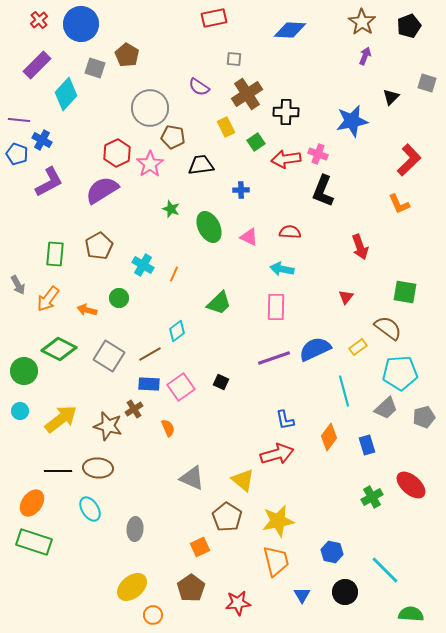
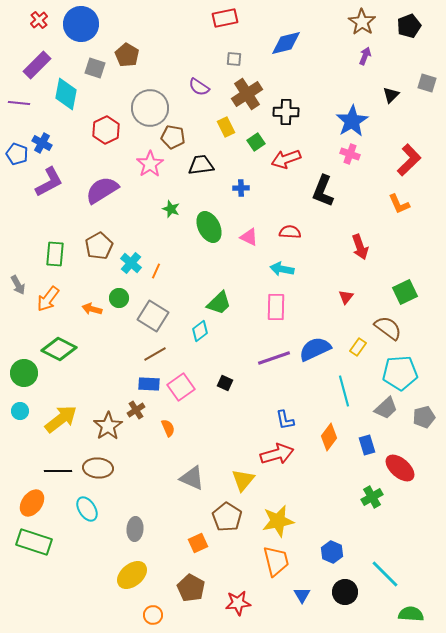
red rectangle at (214, 18): moved 11 px right
blue diamond at (290, 30): moved 4 px left, 13 px down; rotated 16 degrees counterclockwise
cyan diamond at (66, 94): rotated 32 degrees counterclockwise
black triangle at (391, 97): moved 2 px up
purple line at (19, 120): moved 17 px up
blue star at (352, 121): rotated 20 degrees counterclockwise
blue cross at (42, 140): moved 3 px down
red hexagon at (117, 153): moved 11 px left, 23 px up
pink cross at (318, 154): moved 32 px right
red arrow at (286, 159): rotated 12 degrees counterclockwise
blue cross at (241, 190): moved 2 px up
cyan cross at (143, 265): moved 12 px left, 2 px up; rotated 10 degrees clockwise
orange line at (174, 274): moved 18 px left, 3 px up
green square at (405, 292): rotated 35 degrees counterclockwise
orange arrow at (87, 310): moved 5 px right, 1 px up
cyan diamond at (177, 331): moved 23 px right
yellow rectangle at (358, 347): rotated 18 degrees counterclockwise
brown line at (150, 354): moved 5 px right
gray square at (109, 356): moved 44 px right, 40 px up
green circle at (24, 371): moved 2 px down
black square at (221, 382): moved 4 px right, 1 px down
brown cross at (134, 409): moved 2 px right, 1 px down
brown star at (108, 426): rotated 24 degrees clockwise
yellow triangle at (243, 480): rotated 30 degrees clockwise
red ellipse at (411, 485): moved 11 px left, 17 px up
cyan ellipse at (90, 509): moved 3 px left
orange square at (200, 547): moved 2 px left, 4 px up
blue hexagon at (332, 552): rotated 10 degrees clockwise
cyan line at (385, 570): moved 4 px down
yellow ellipse at (132, 587): moved 12 px up
brown pentagon at (191, 588): rotated 8 degrees counterclockwise
